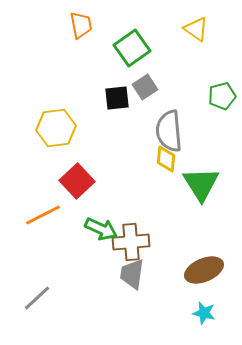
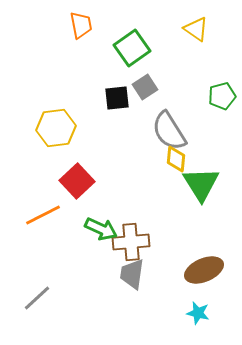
gray semicircle: rotated 27 degrees counterclockwise
yellow diamond: moved 10 px right
cyan star: moved 6 px left
